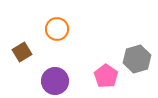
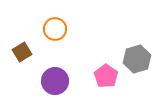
orange circle: moved 2 px left
